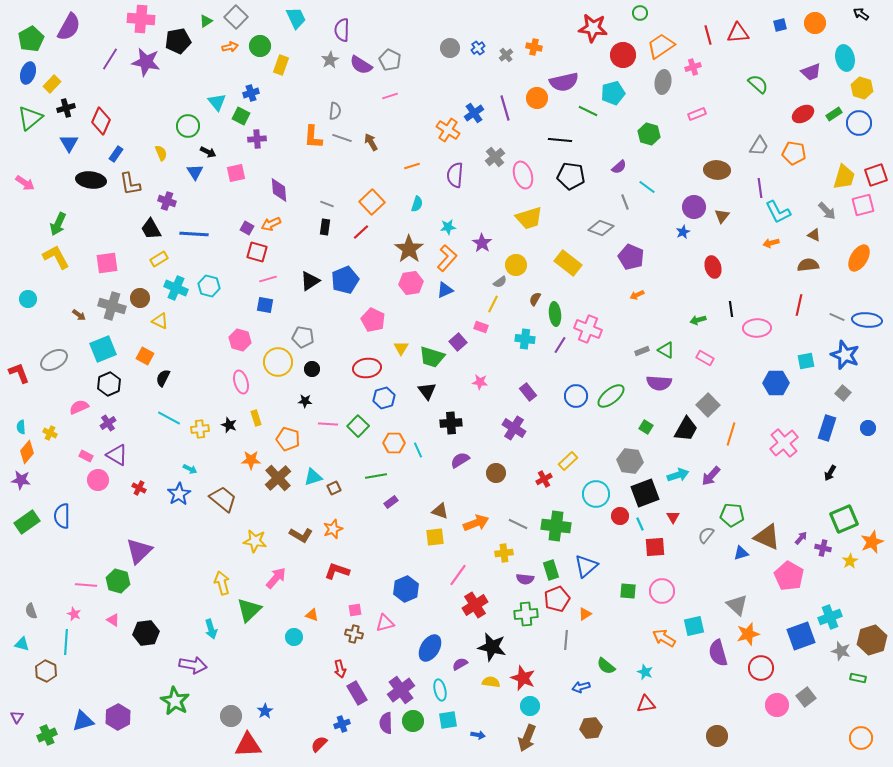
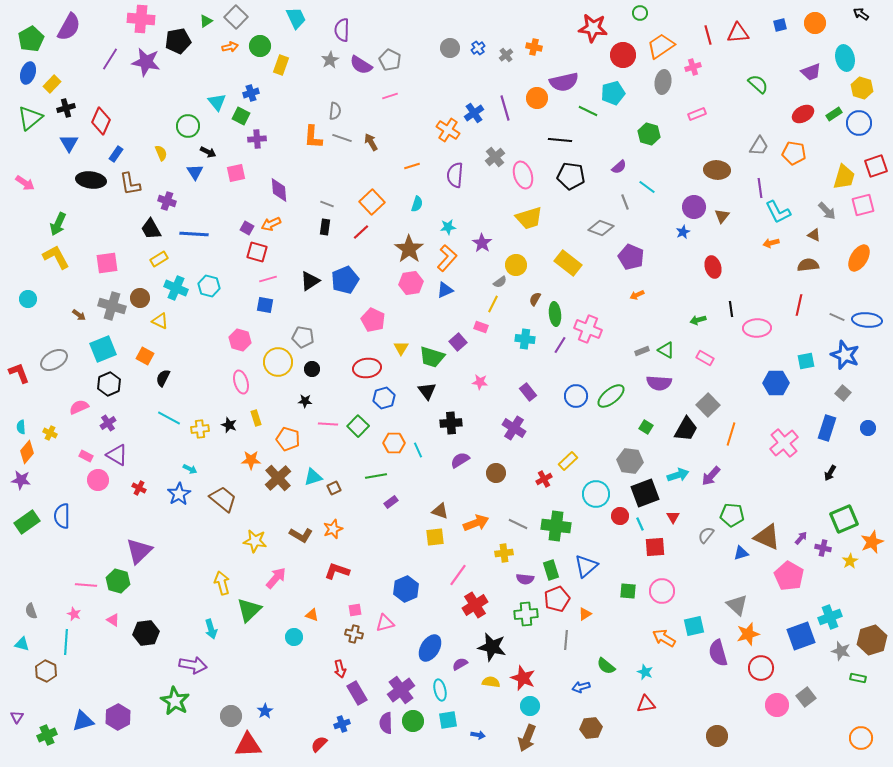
red square at (876, 175): moved 9 px up
